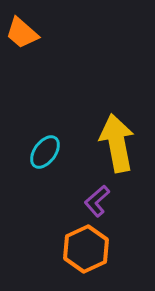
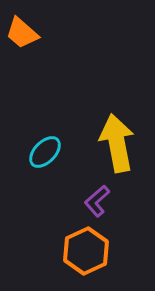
cyan ellipse: rotated 8 degrees clockwise
orange hexagon: moved 2 px down
